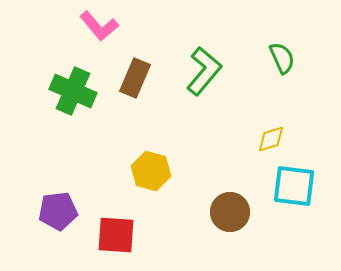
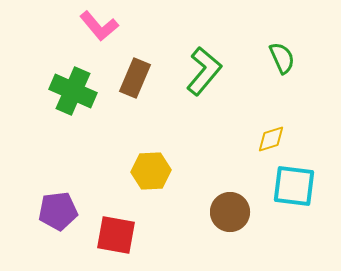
yellow hexagon: rotated 18 degrees counterclockwise
red square: rotated 6 degrees clockwise
